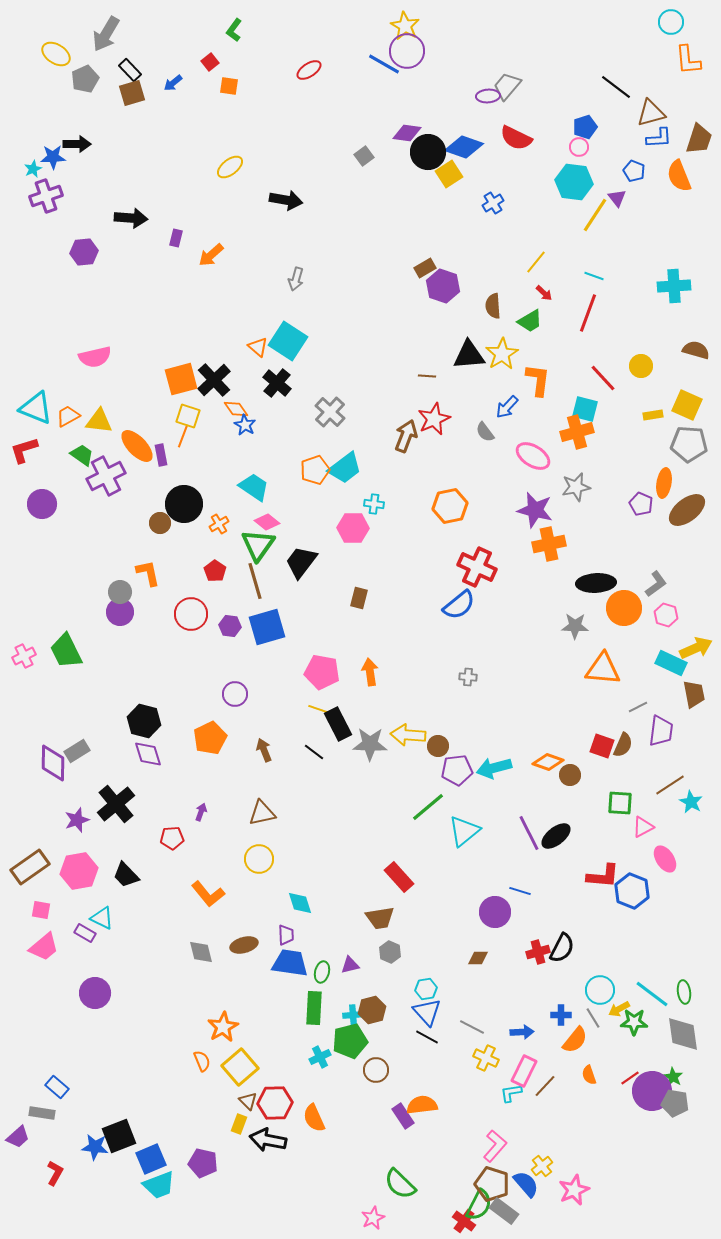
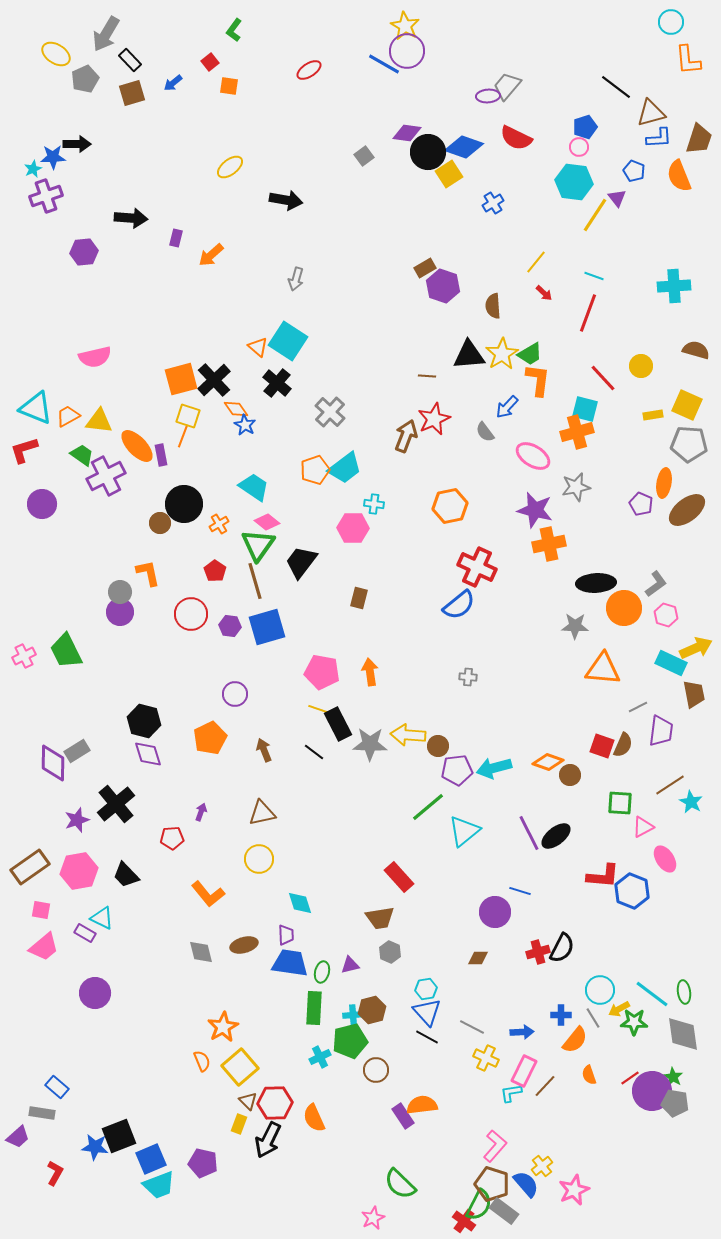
black rectangle at (130, 70): moved 10 px up
green trapezoid at (530, 321): moved 33 px down
black arrow at (268, 1140): rotated 75 degrees counterclockwise
